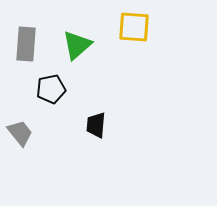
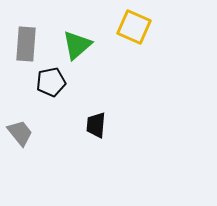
yellow square: rotated 20 degrees clockwise
black pentagon: moved 7 px up
